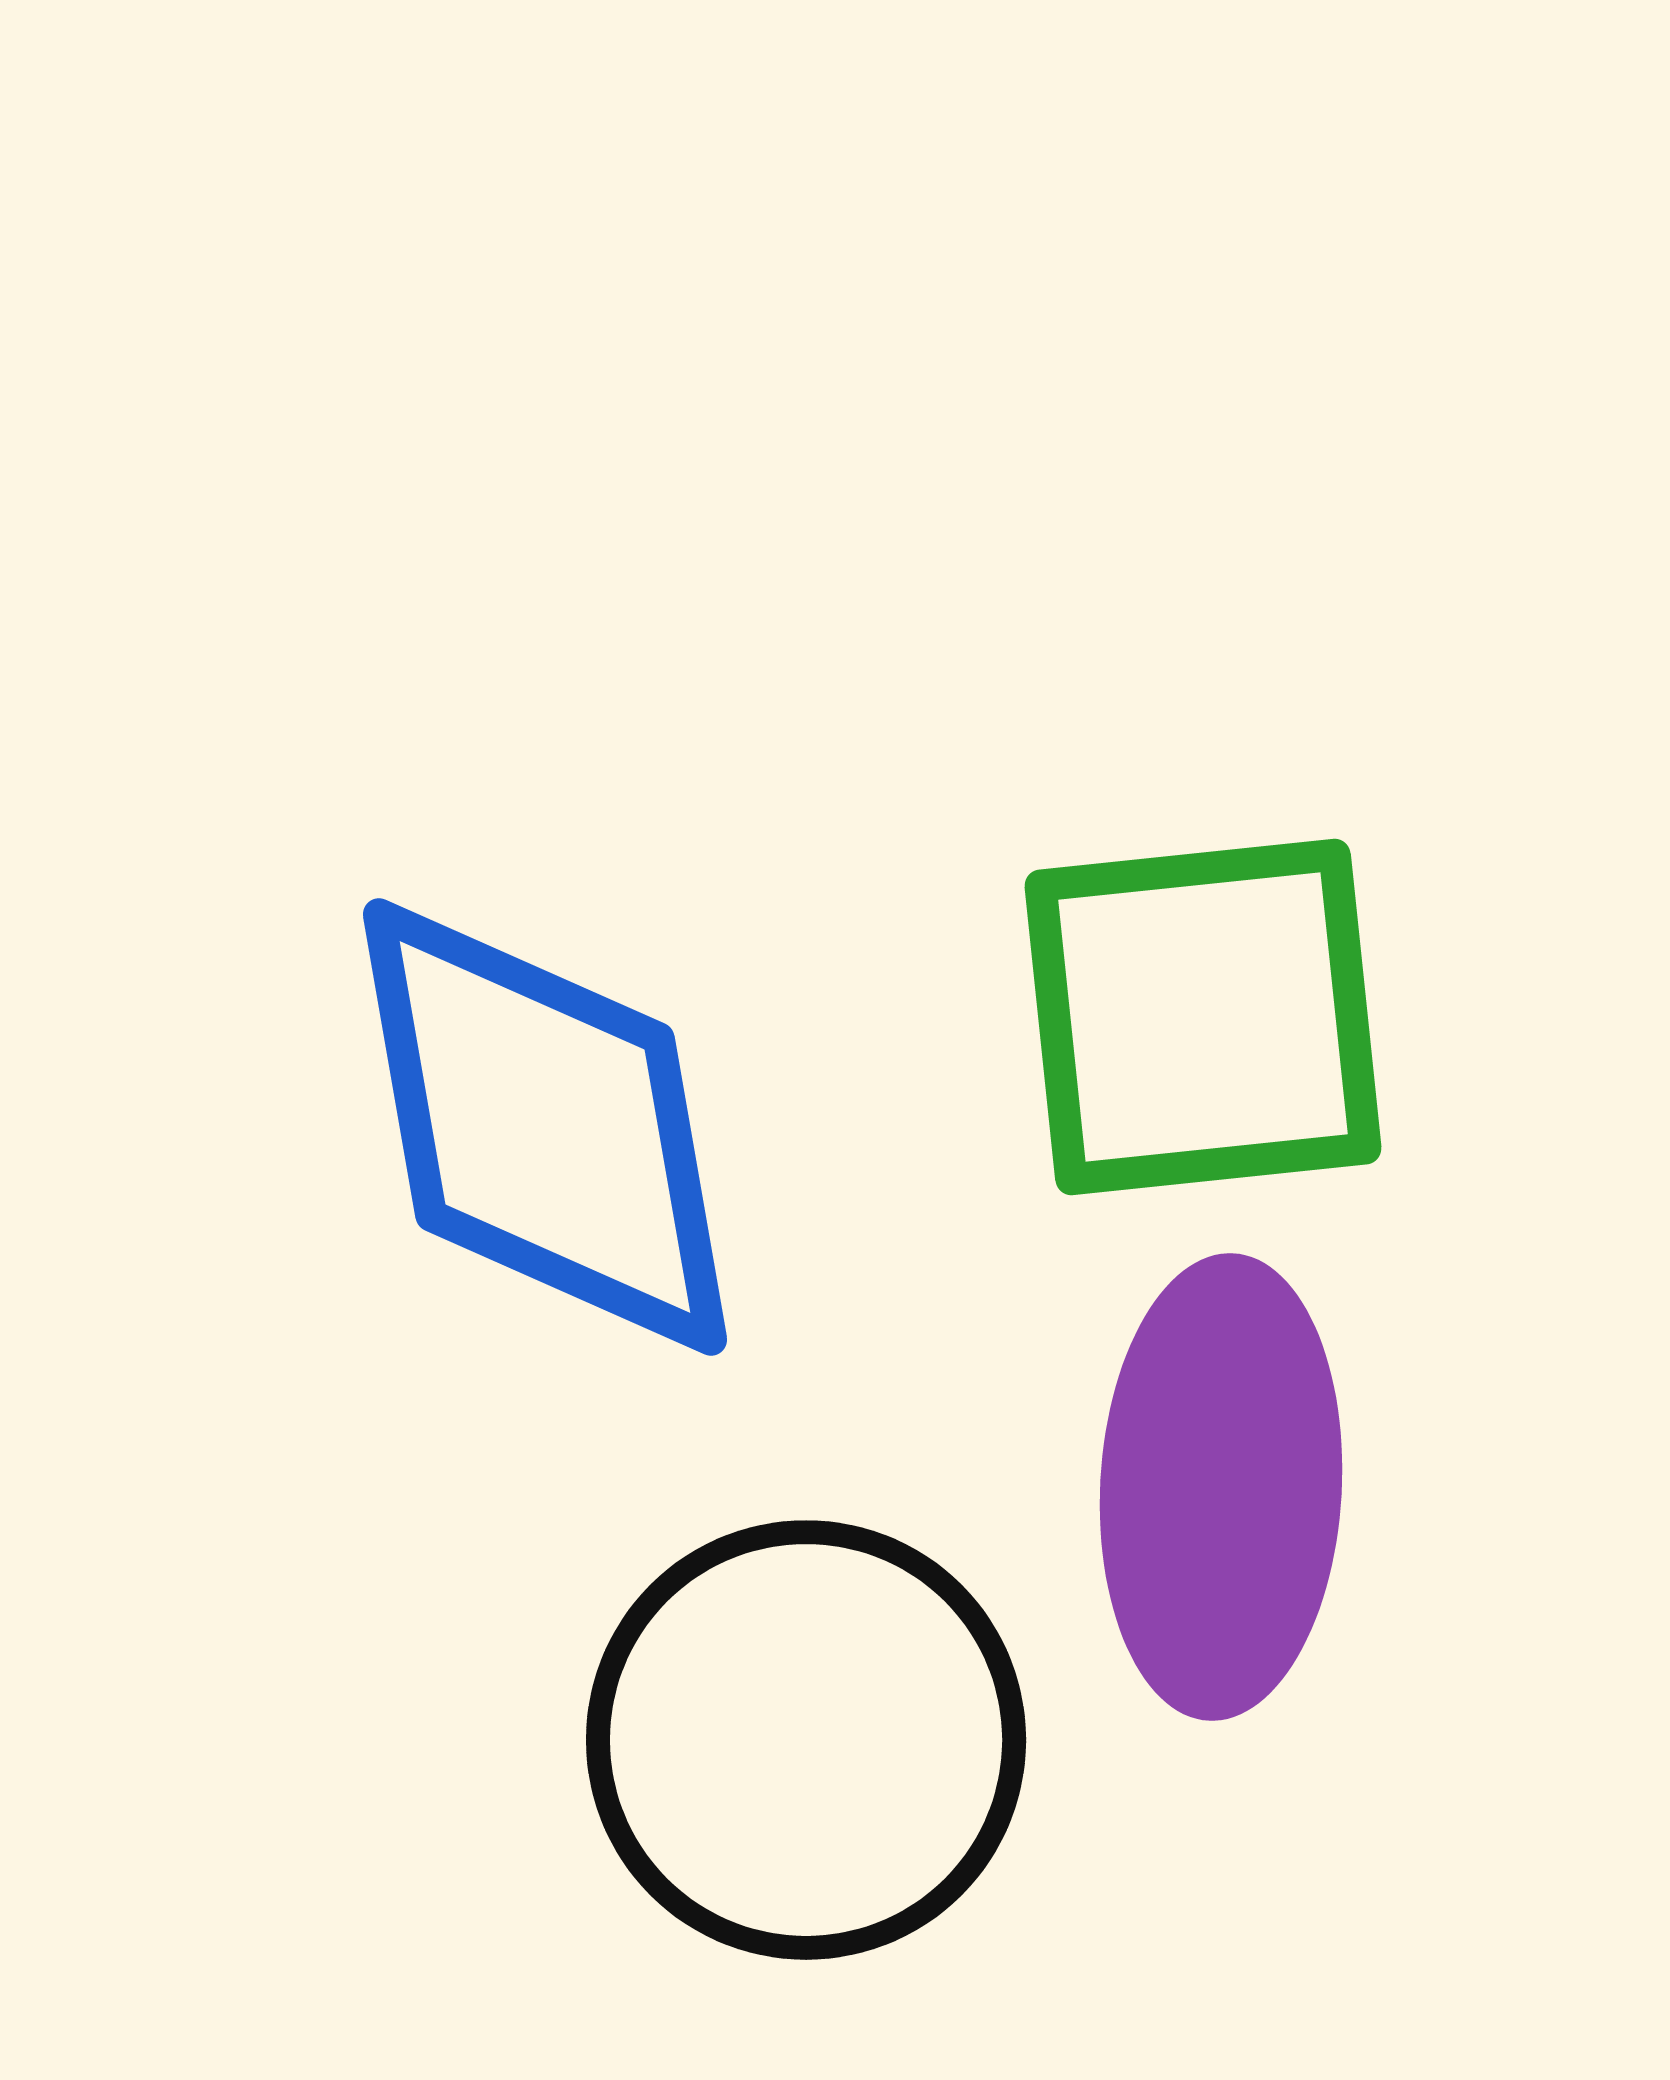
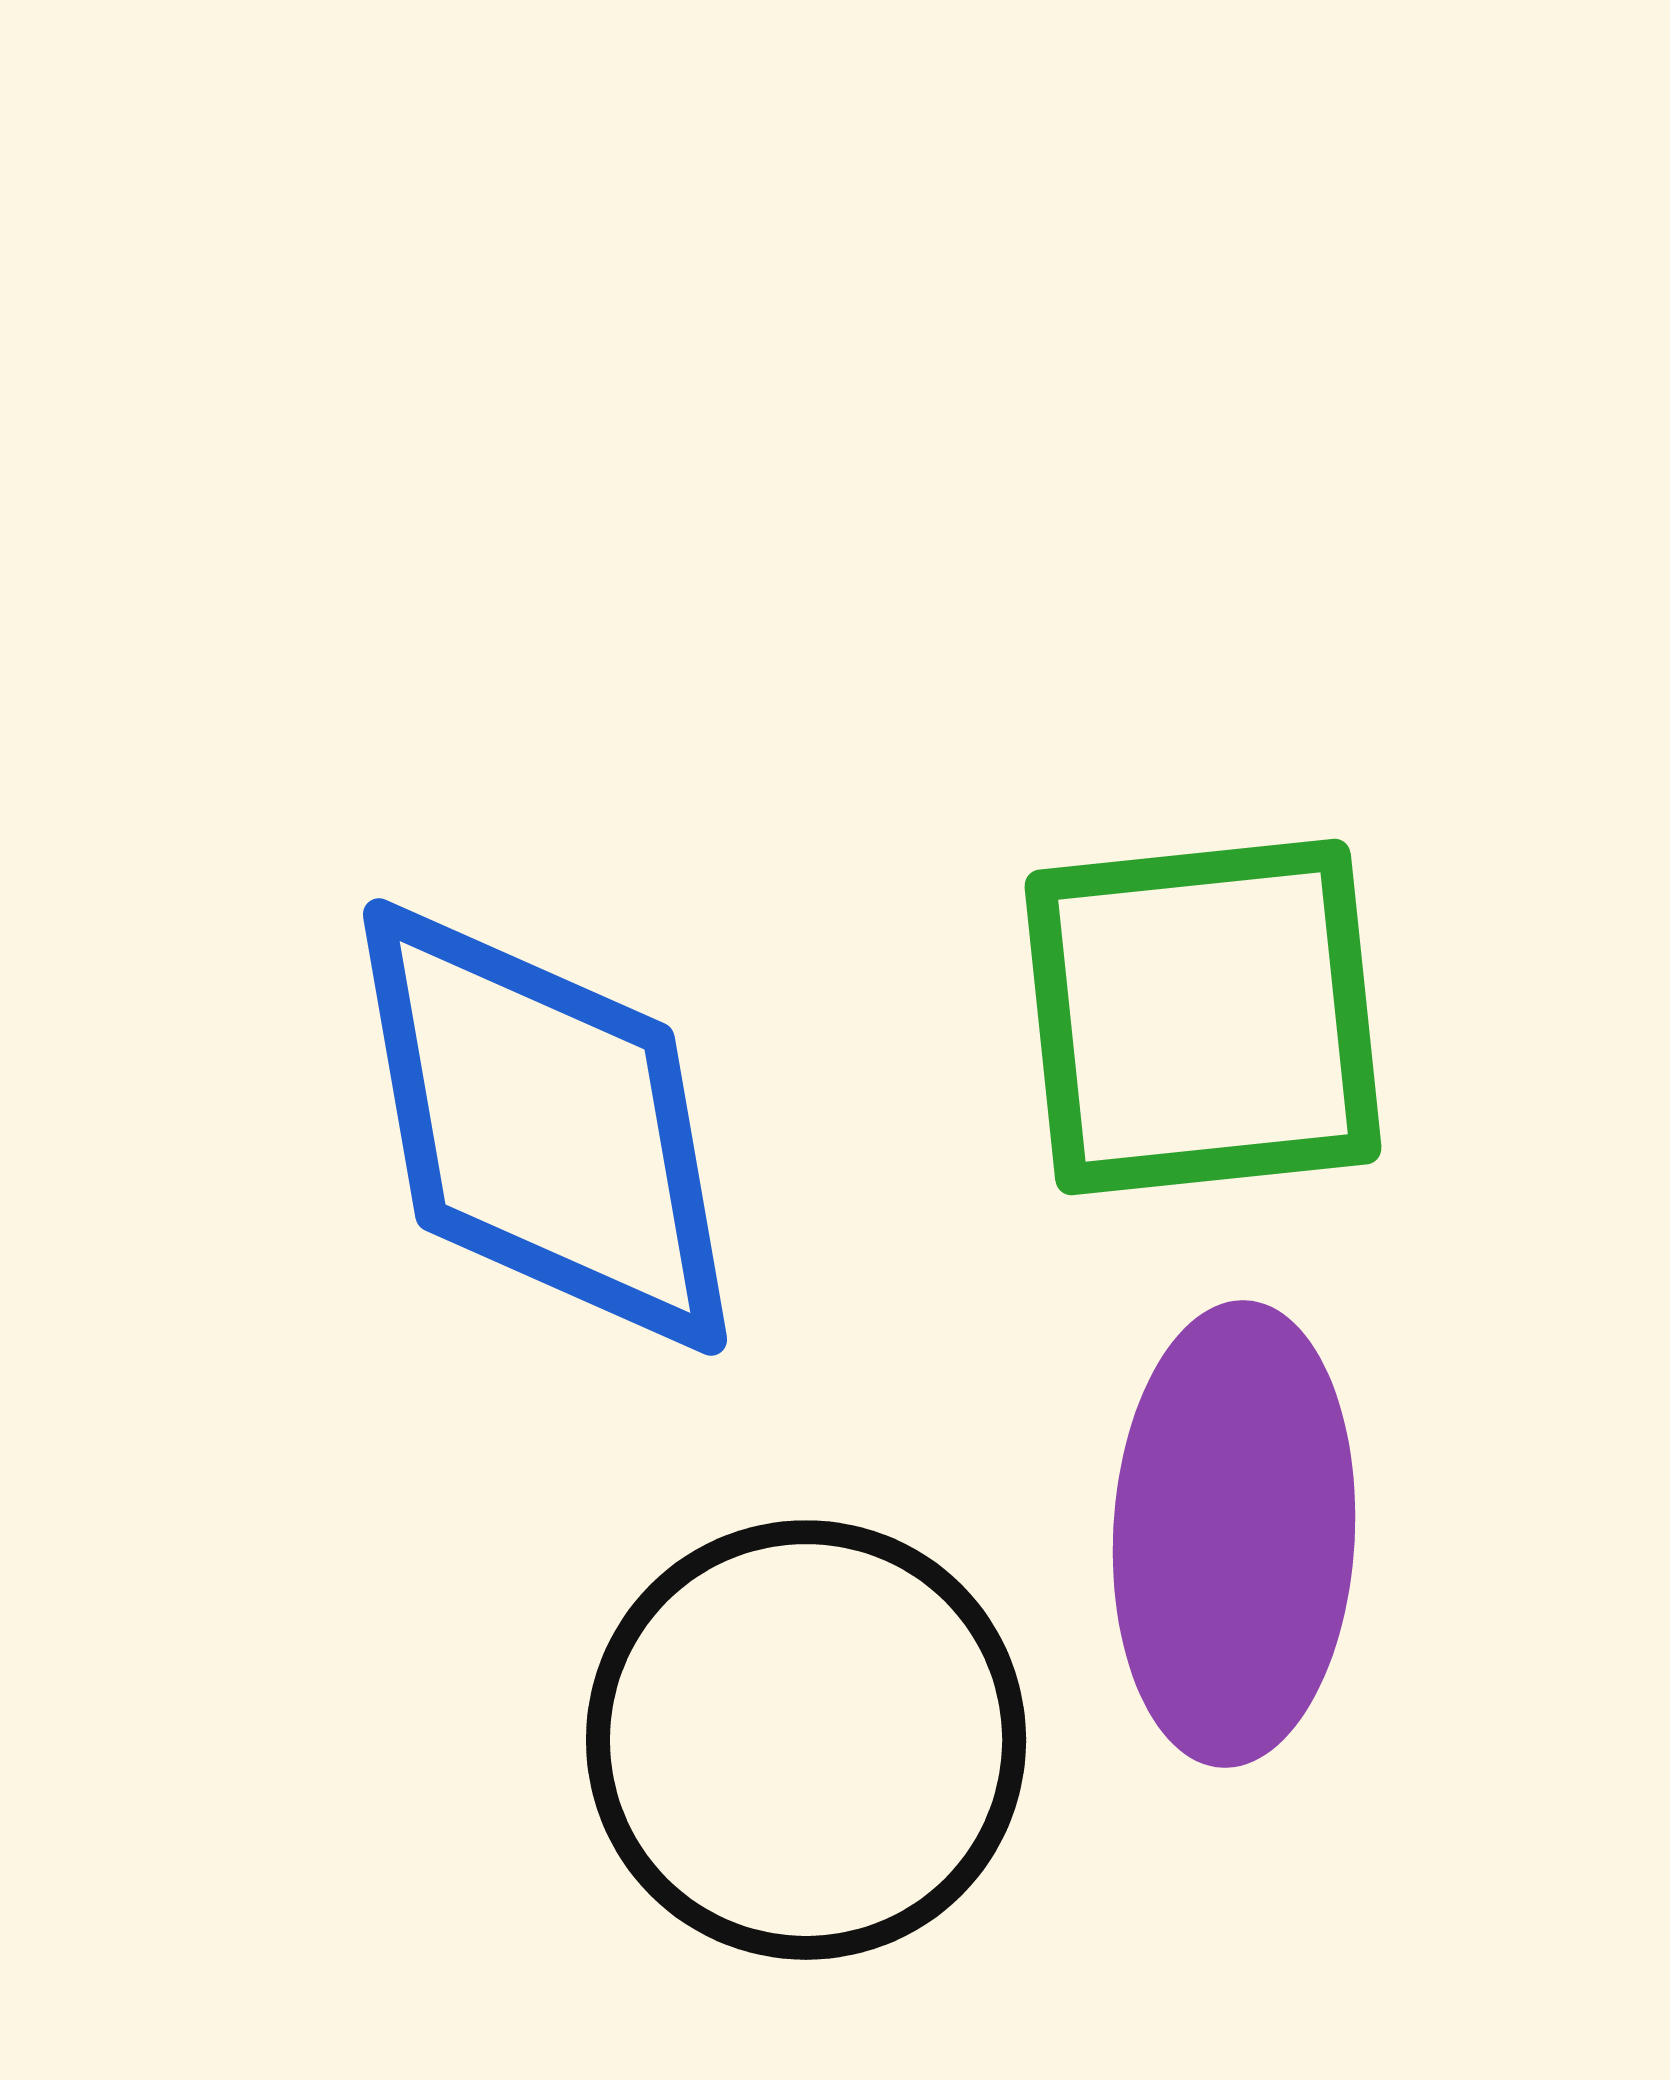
purple ellipse: moved 13 px right, 47 px down
